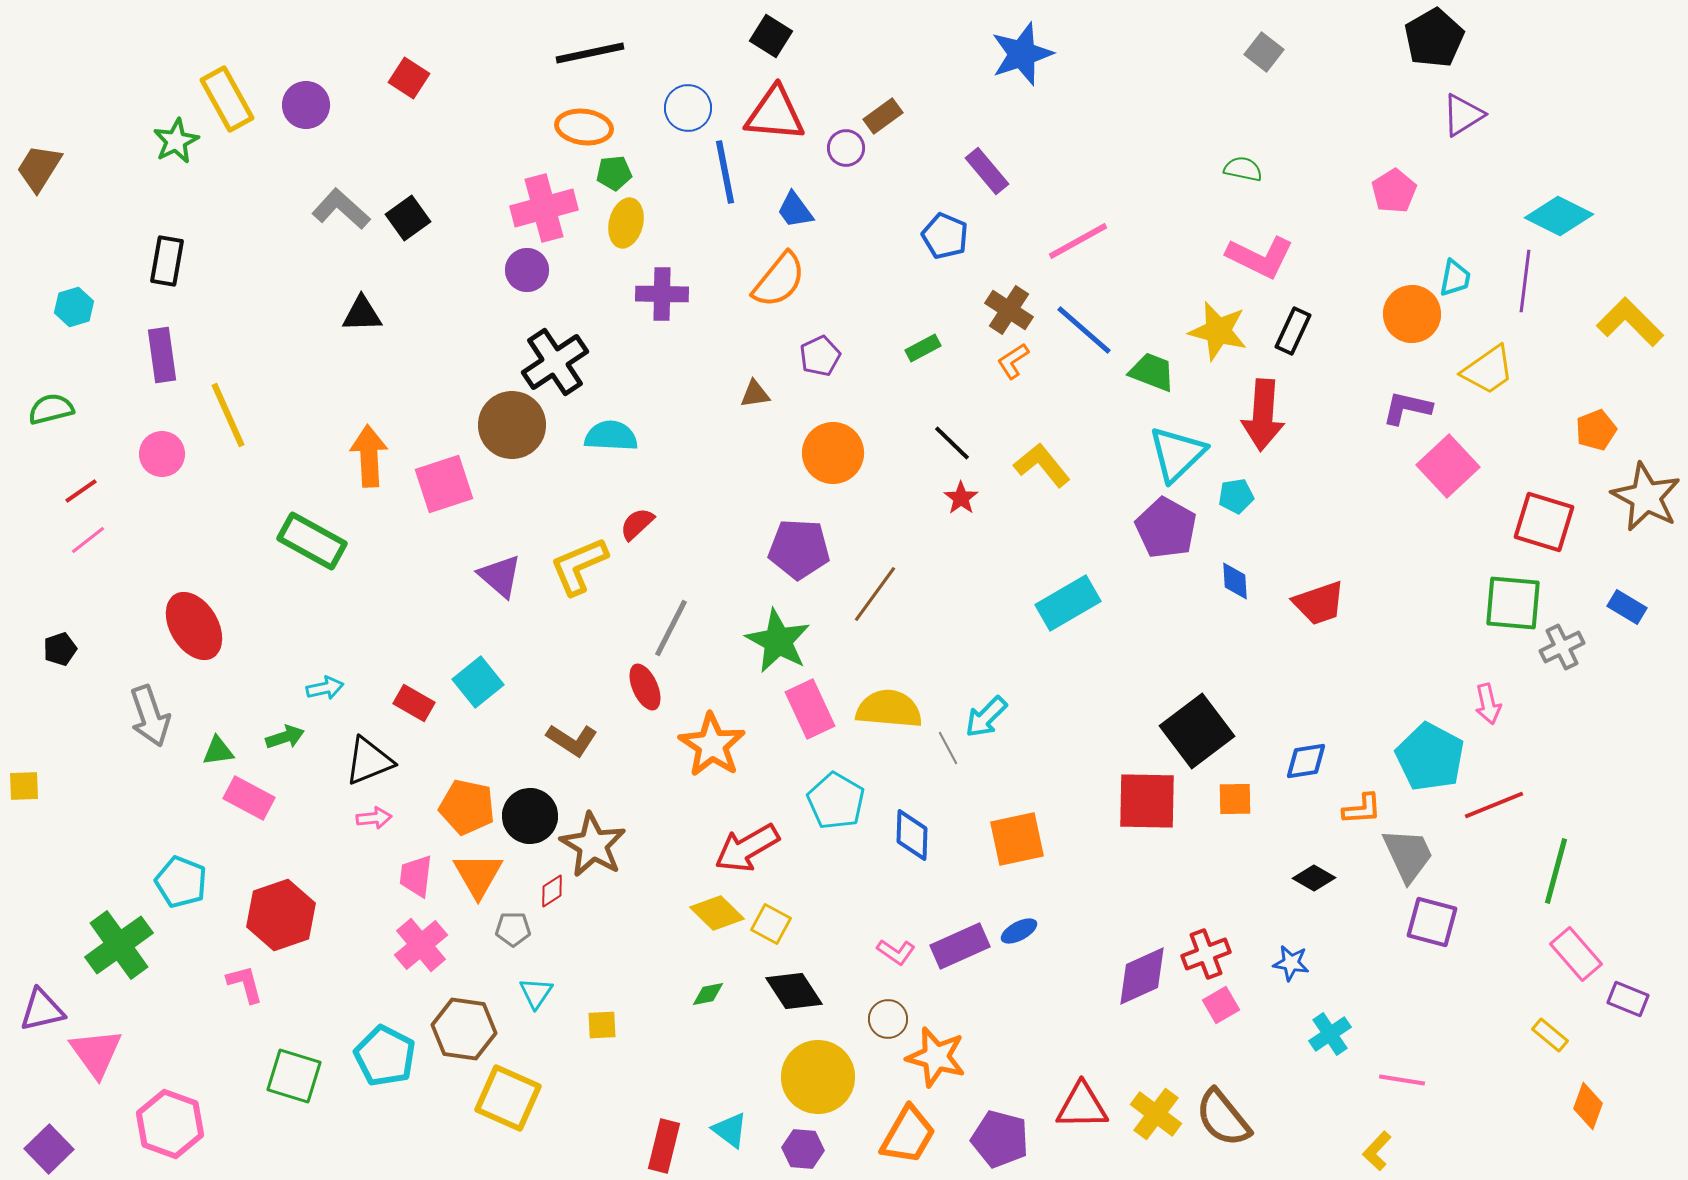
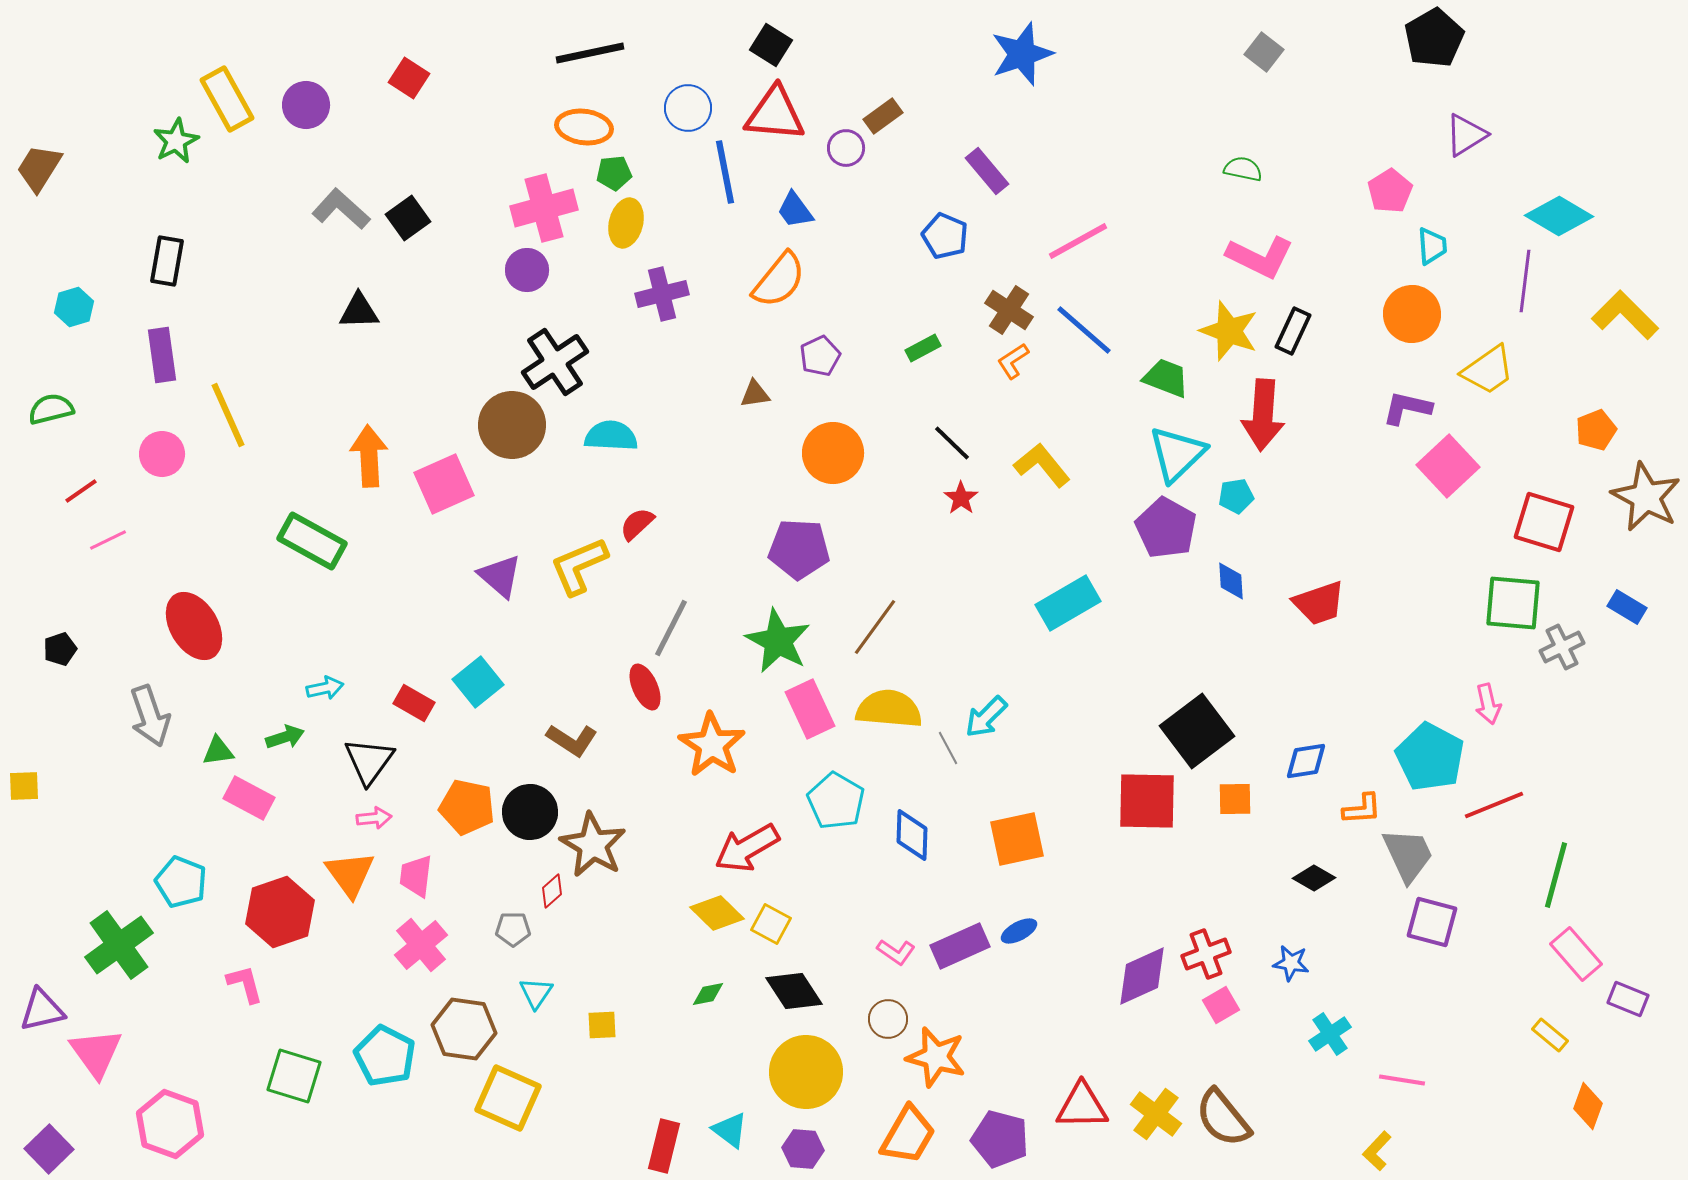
black square at (771, 36): moved 9 px down
purple triangle at (1463, 115): moved 3 px right, 20 px down
pink pentagon at (1394, 191): moved 4 px left
cyan diamond at (1559, 216): rotated 4 degrees clockwise
cyan trapezoid at (1455, 278): moved 23 px left, 32 px up; rotated 15 degrees counterclockwise
purple cross at (662, 294): rotated 15 degrees counterclockwise
black triangle at (362, 314): moved 3 px left, 3 px up
yellow L-shape at (1630, 322): moved 5 px left, 7 px up
yellow star at (1218, 331): moved 11 px right; rotated 6 degrees clockwise
green trapezoid at (1152, 372): moved 14 px right, 6 px down
pink square at (444, 484): rotated 6 degrees counterclockwise
pink line at (88, 540): moved 20 px right; rotated 12 degrees clockwise
blue diamond at (1235, 581): moved 4 px left
brown line at (875, 594): moved 33 px down
black triangle at (369, 761): rotated 32 degrees counterclockwise
black circle at (530, 816): moved 4 px up
green line at (1556, 871): moved 4 px down
orange triangle at (478, 875): moved 128 px left, 1 px up; rotated 6 degrees counterclockwise
red diamond at (552, 891): rotated 8 degrees counterclockwise
red hexagon at (281, 915): moved 1 px left, 3 px up
yellow circle at (818, 1077): moved 12 px left, 5 px up
